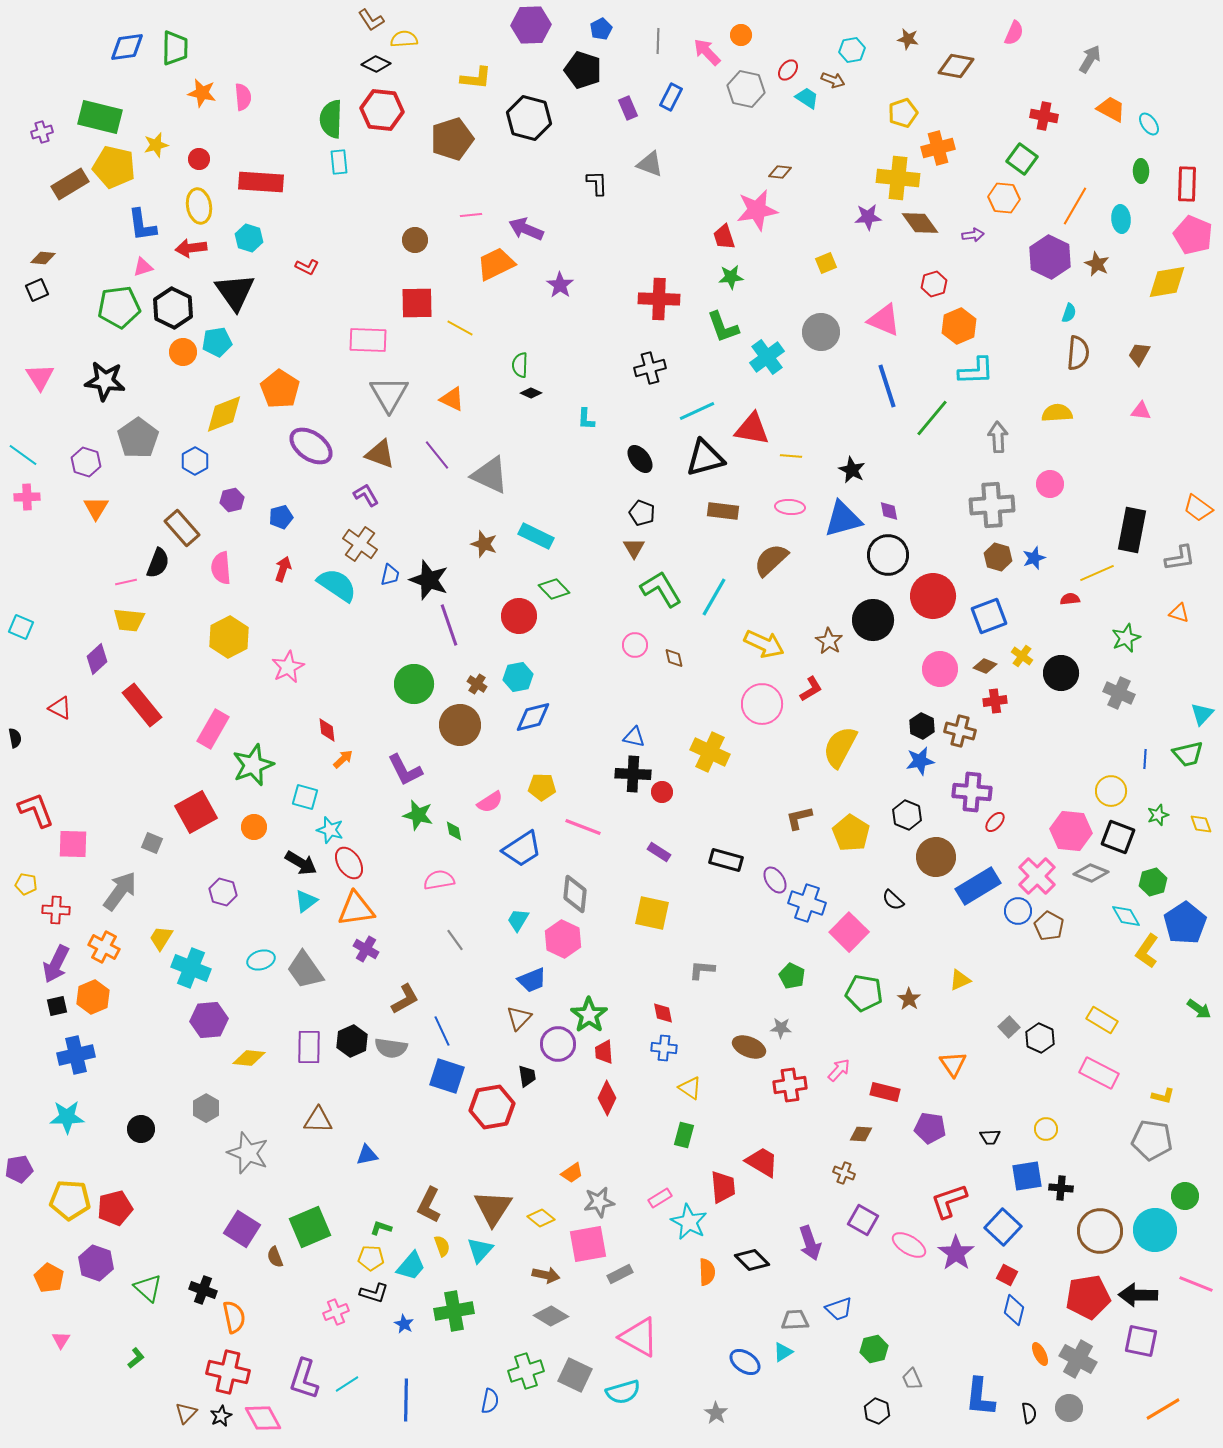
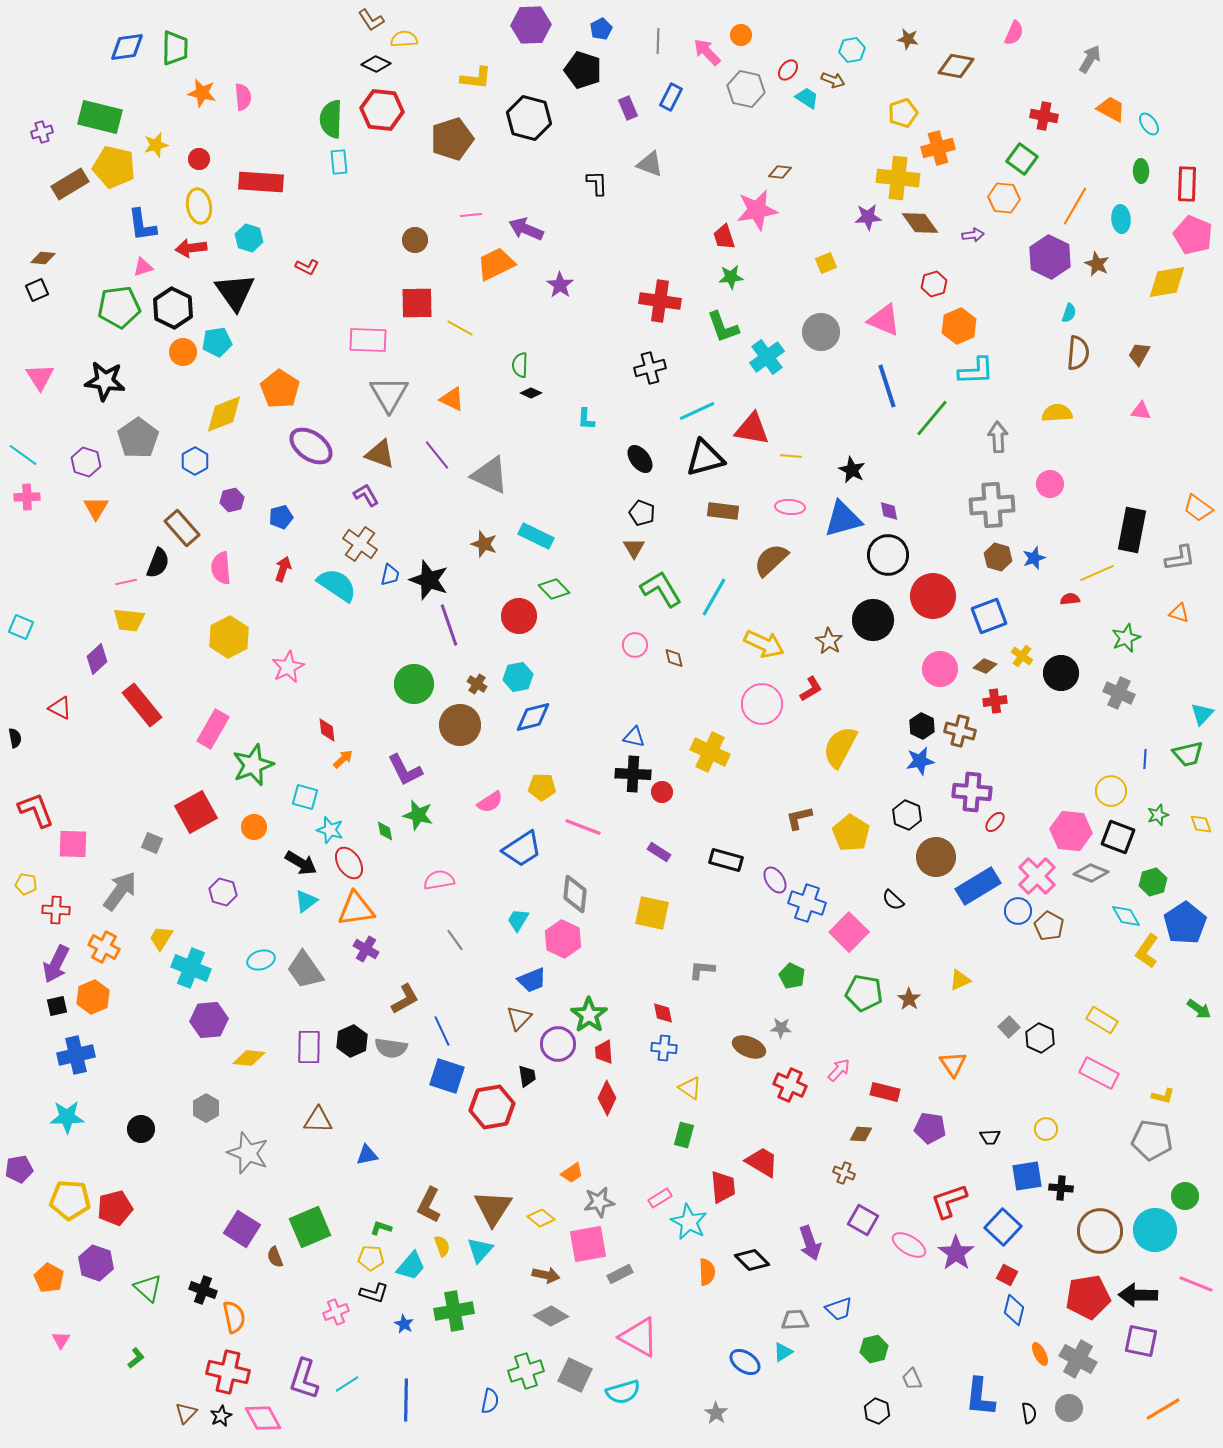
red cross at (659, 299): moved 1 px right, 2 px down; rotated 6 degrees clockwise
green diamond at (454, 831): moved 69 px left
red cross at (790, 1085): rotated 32 degrees clockwise
